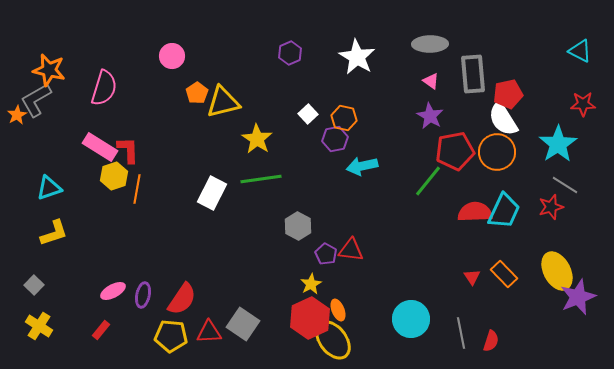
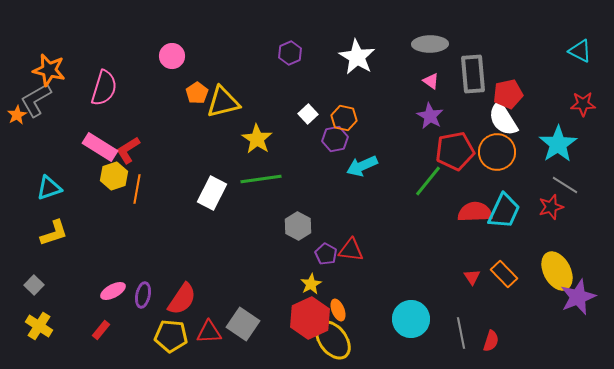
red L-shape at (128, 150): rotated 120 degrees counterclockwise
cyan arrow at (362, 166): rotated 12 degrees counterclockwise
